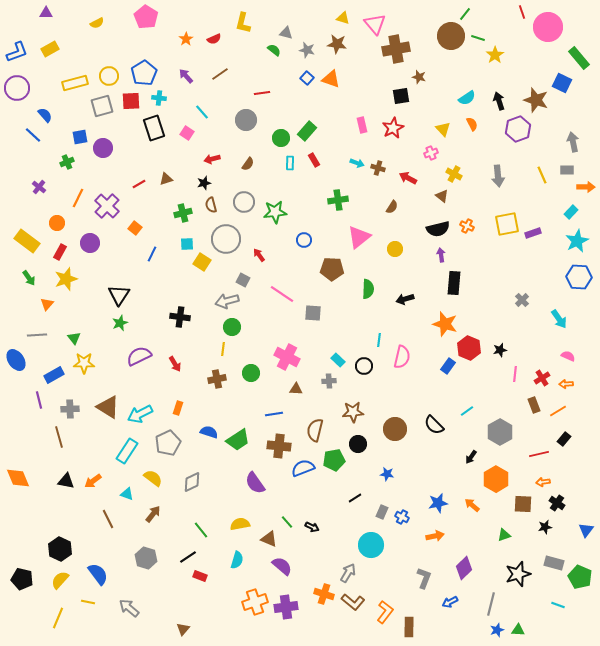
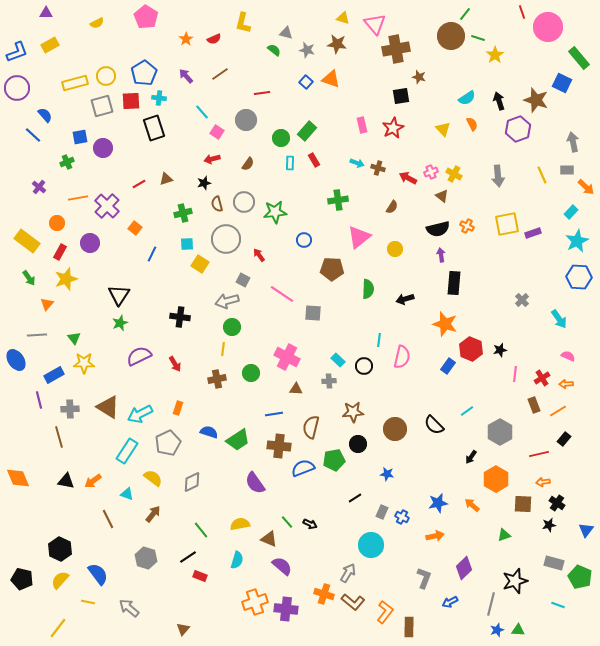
yellow rectangle at (50, 49): moved 4 px up
yellow circle at (109, 76): moved 3 px left
blue square at (307, 78): moved 1 px left, 4 px down
pink square at (187, 133): moved 30 px right, 1 px up
pink cross at (431, 153): moved 19 px down
orange arrow at (586, 187): rotated 42 degrees clockwise
orange line at (78, 198): rotated 54 degrees clockwise
brown semicircle at (211, 205): moved 6 px right, 1 px up
yellow square at (202, 262): moved 2 px left, 2 px down
red hexagon at (469, 348): moved 2 px right, 1 px down
brown semicircle at (315, 430): moved 4 px left, 3 px up
black arrow at (312, 527): moved 2 px left, 3 px up
black star at (545, 527): moved 4 px right, 2 px up
black star at (518, 574): moved 3 px left, 7 px down
purple cross at (286, 607): moved 2 px down; rotated 15 degrees clockwise
yellow line at (58, 618): moved 10 px down; rotated 15 degrees clockwise
